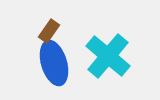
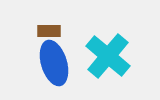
brown rectangle: rotated 55 degrees clockwise
